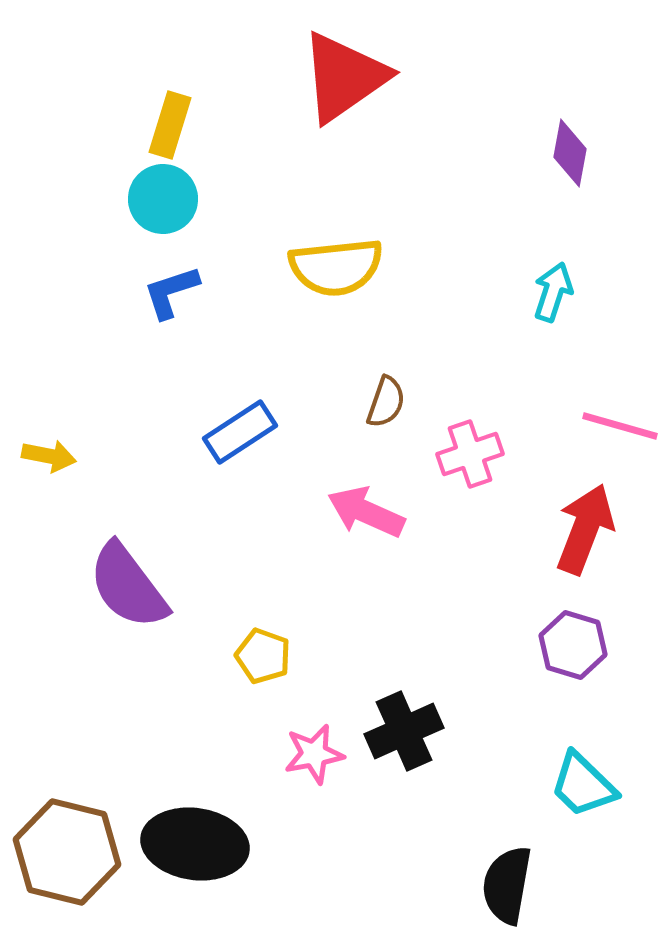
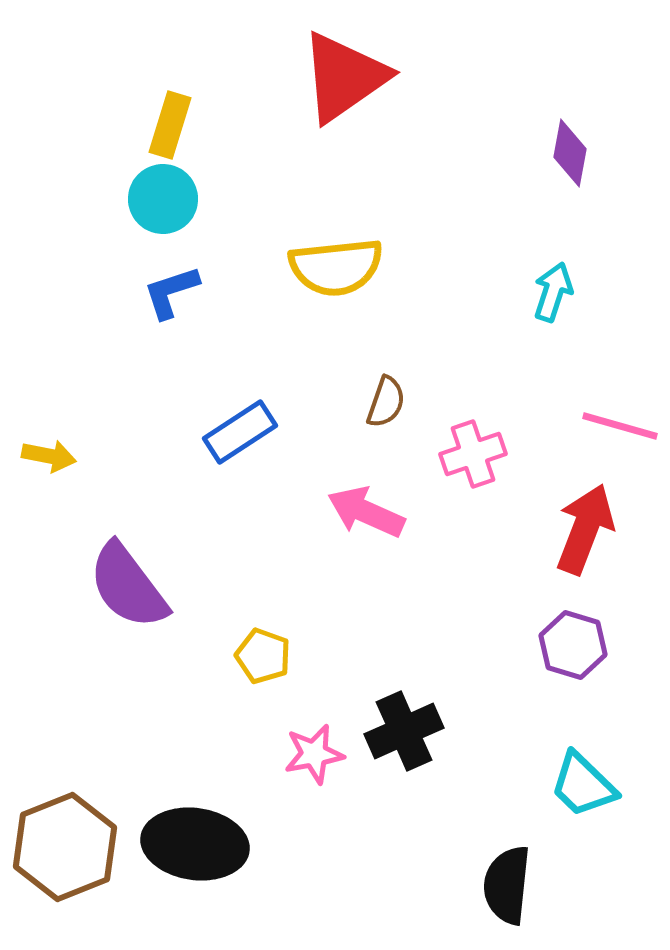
pink cross: moved 3 px right
brown hexagon: moved 2 px left, 5 px up; rotated 24 degrees clockwise
black semicircle: rotated 4 degrees counterclockwise
